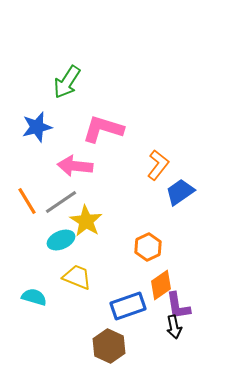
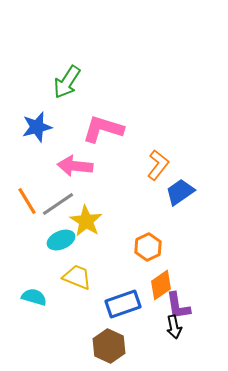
gray line: moved 3 px left, 2 px down
blue rectangle: moved 5 px left, 2 px up
